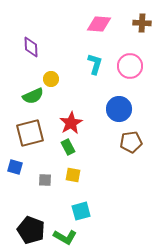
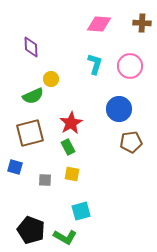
yellow square: moved 1 px left, 1 px up
